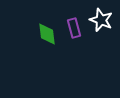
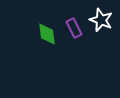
purple rectangle: rotated 12 degrees counterclockwise
